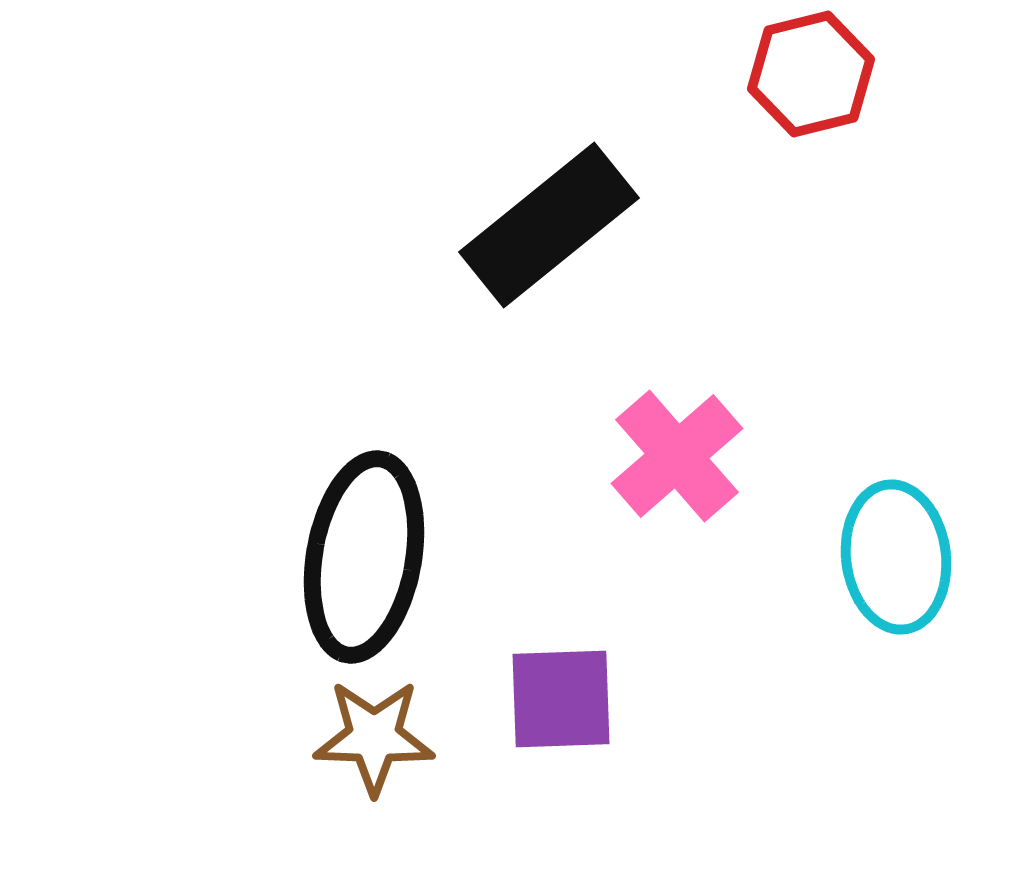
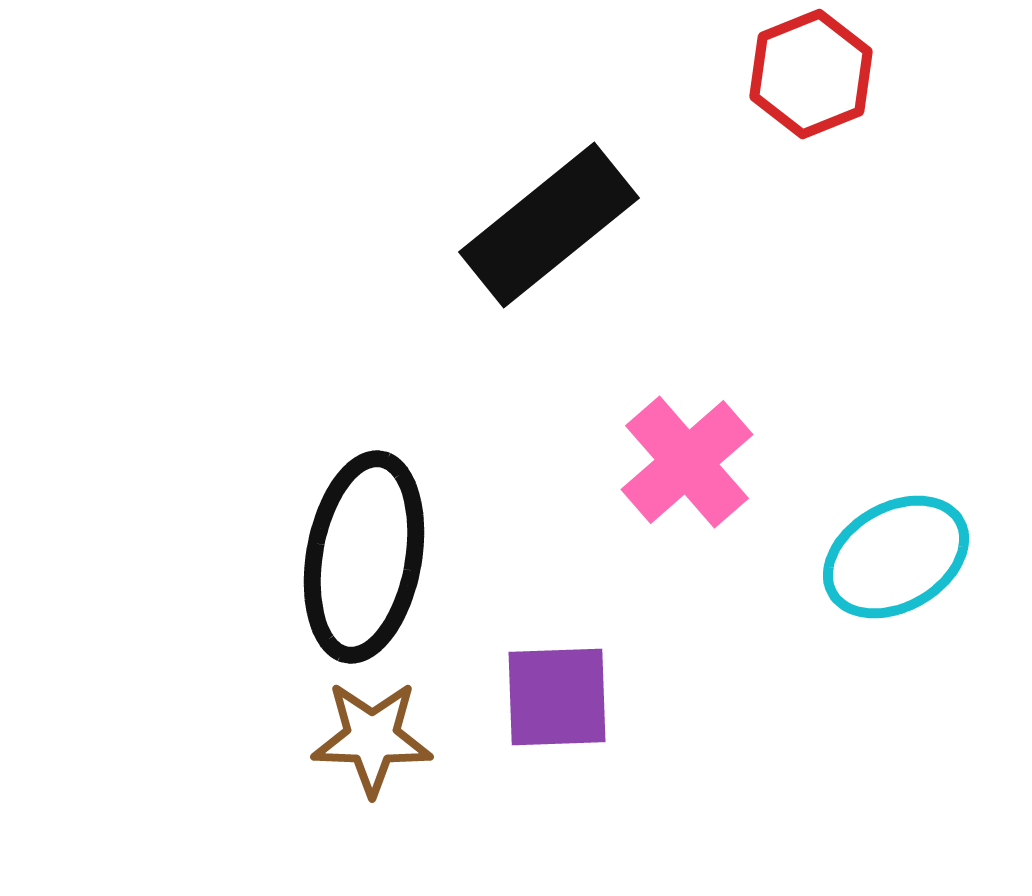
red hexagon: rotated 8 degrees counterclockwise
pink cross: moved 10 px right, 6 px down
cyan ellipse: rotated 67 degrees clockwise
purple square: moved 4 px left, 2 px up
brown star: moved 2 px left, 1 px down
